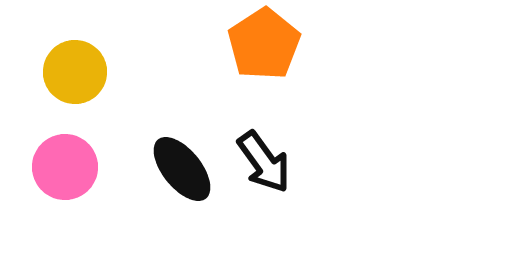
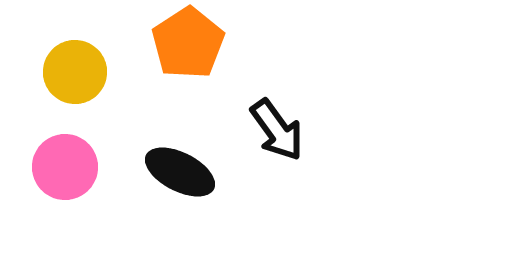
orange pentagon: moved 76 px left, 1 px up
black arrow: moved 13 px right, 32 px up
black ellipse: moved 2 px left, 3 px down; rotated 24 degrees counterclockwise
